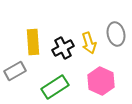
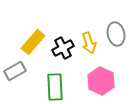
yellow rectangle: rotated 45 degrees clockwise
green rectangle: rotated 60 degrees counterclockwise
